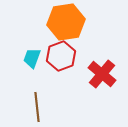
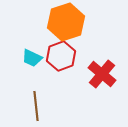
orange hexagon: rotated 9 degrees counterclockwise
cyan trapezoid: rotated 85 degrees counterclockwise
brown line: moved 1 px left, 1 px up
